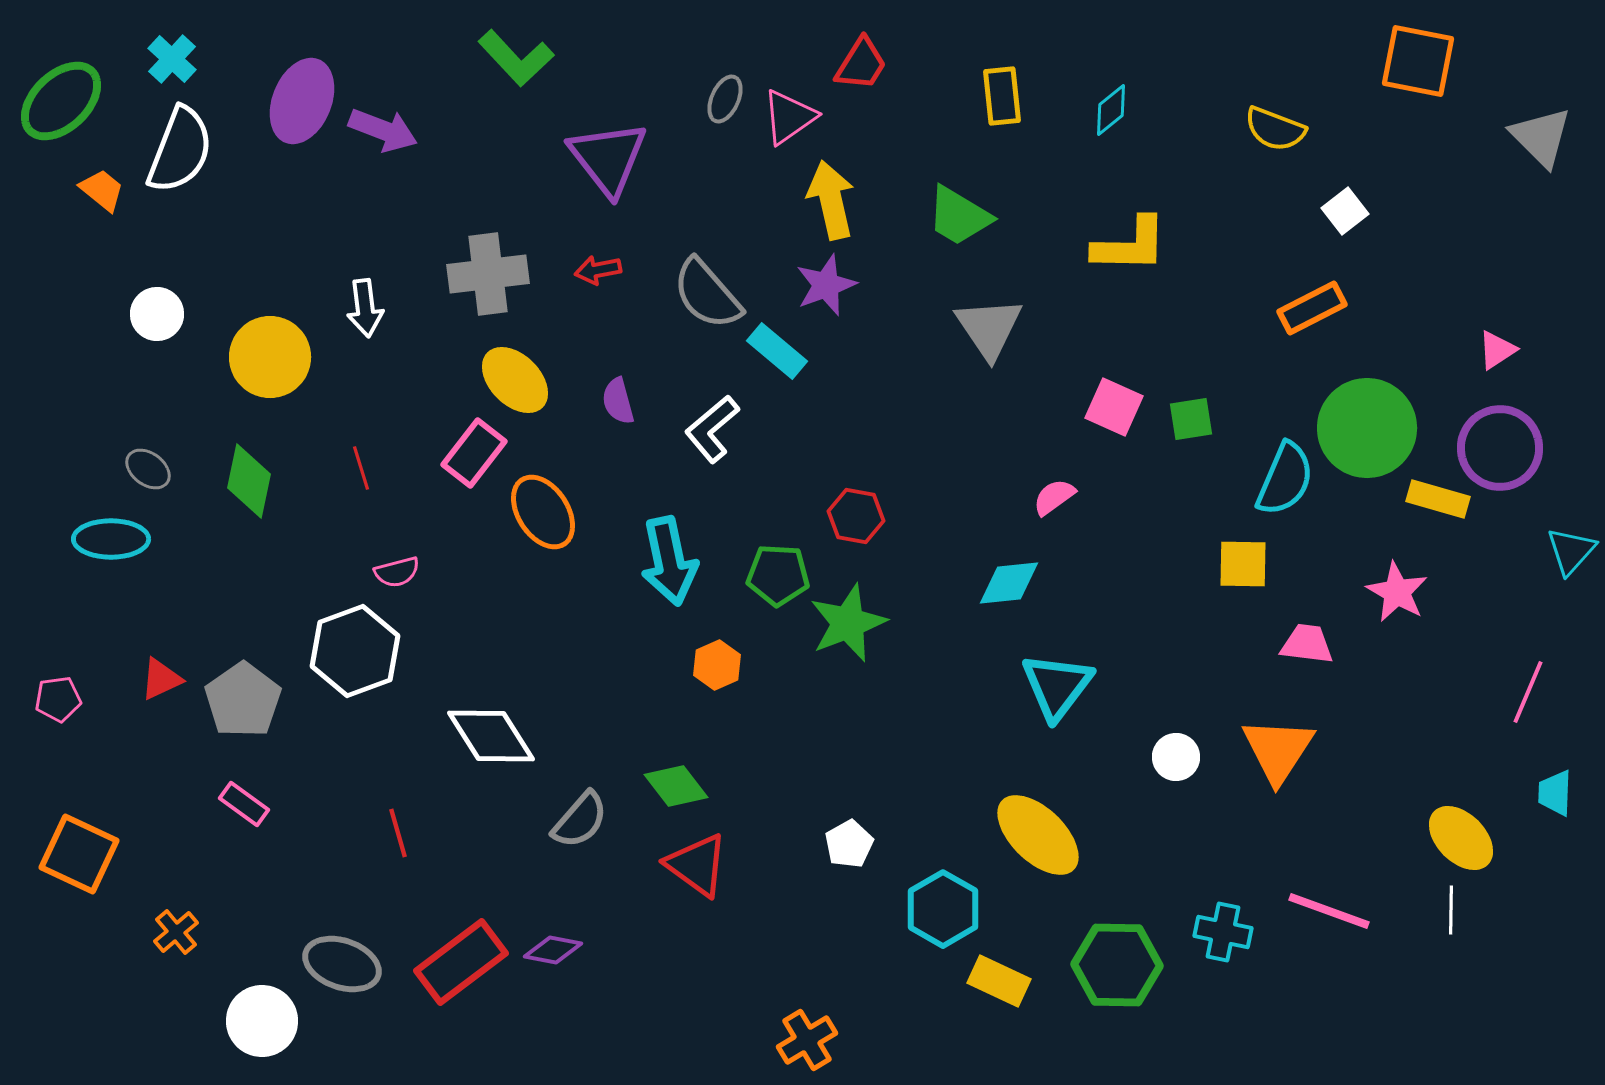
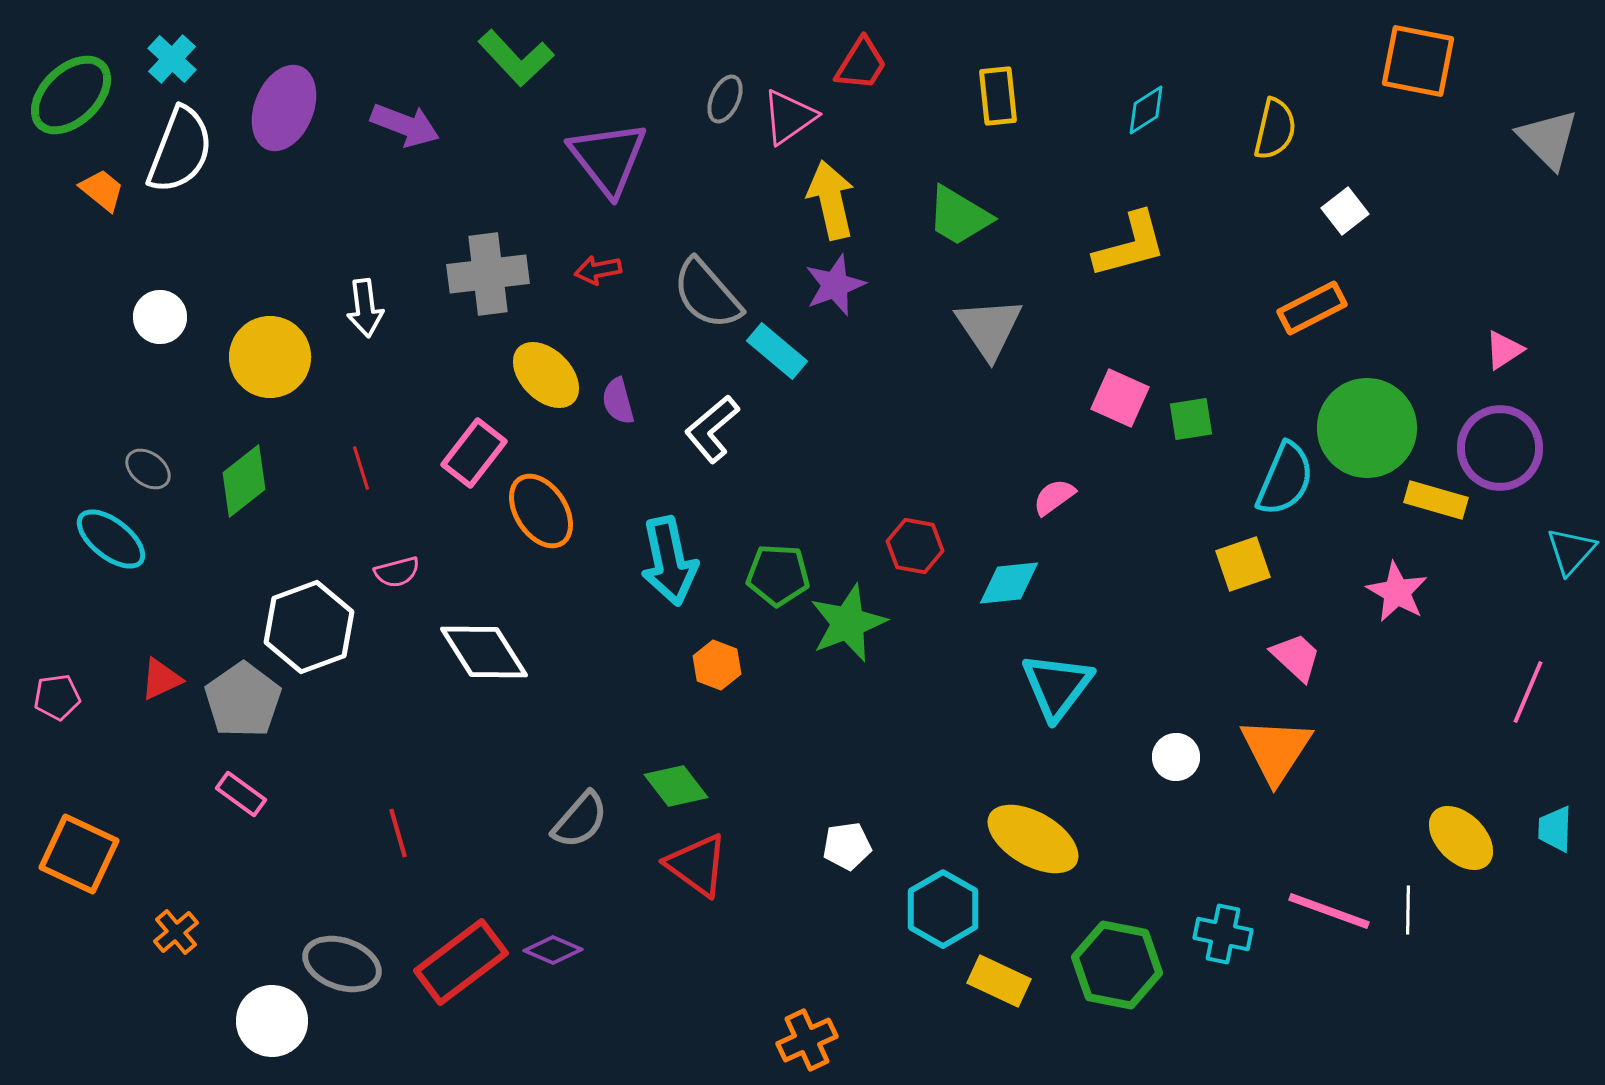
yellow rectangle at (1002, 96): moved 4 px left
green ellipse at (61, 101): moved 10 px right, 6 px up
purple ellipse at (302, 101): moved 18 px left, 7 px down
cyan diamond at (1111, 110): moved 35 px right; rotated 6 degrees clockwise
yellow semicircle at (1275, 129): rotated 98 degrees counterclockwise
purple arrow at (383, 130): moved 22 px right, 5 px up
gray triangle at (1541, 137): moved 7 px right, 2 px down
yellow L-shape at (1130, 245): rotated 16 degrees counterclockwise
purple star at (826, 285): moved 9 px right
white circle at (157, 314): moved 3 px right, 3 px down
pink triangle at (1497, 350): moved 7 px right
yellow ellipse at (515, 380): moved 31 px right, 5 px up
pink square at (1114, 407): moved 6 px right, 9 px up
green diamond at (249, 481): moved 5 px left; rotated 40 degrees clockwise
yellow rectangle at (1438, 499): moved 2 px left, 1 px down
orange ellipse at (543, 512): moved 2 px left, 1 px up
red hexagon at (856, 516): moved 59 px right, 30 px down
cyan ellipse at (111, 539): rotated 38 degrees clockwise
yellow square at (1243, 564): rotated 20 degrees counterclockwise
pink trapezoid at (1307, 644): moved 11 px left, 13 px down; rotated 36 degrees clockwise
white hexagon at (355, 651): moved 46 px left, 24 px up
orange hexagon at (717, 665): rotated 15 degrees counterclockwise
pink pentagon at (58, 699): moved 1 px left, 2 px up
white diamond at (491, 736): moved 7 px left, 84 px up
orange triangle at (1278, 750): moved 2 px left
cyan trapezoid at (1555, 793): moved 36 px down
pink rectangle at (244, 804): moved 3 px left, 10 px up
yellow ellipse at (1038, 835): moved 5 px left, 4 px down; rotated 14 degrees counterclockwise
white pentagon at (849, 844): moved 2 px left, 2 px down; rotated 21 degrees clockwise
white line at (1451, 910): moved 43 px left
cyan cross at (1223, 932): moved 2 px down
purple diamond at (553, 950): rotated 12 degrees clockwise
green hexagon at (1117, 965): rotated 10 degrees clockwise
white circle at (262, 1021): moved 10 px right
orange cross at (807, 1040): rotated 6 degrees clockwise
